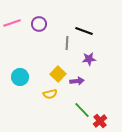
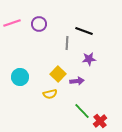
green line: moved 1 px down
